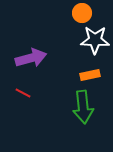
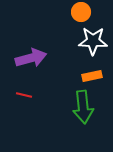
orange circle: moved 1 px left, 1 px up
white star: moved 2 px left, 1 px down
orange rectangle: moved 2 px right, 1 px down
red line: moved 1 px right, 2 px down; rotated 14 degrees counterclockwise
